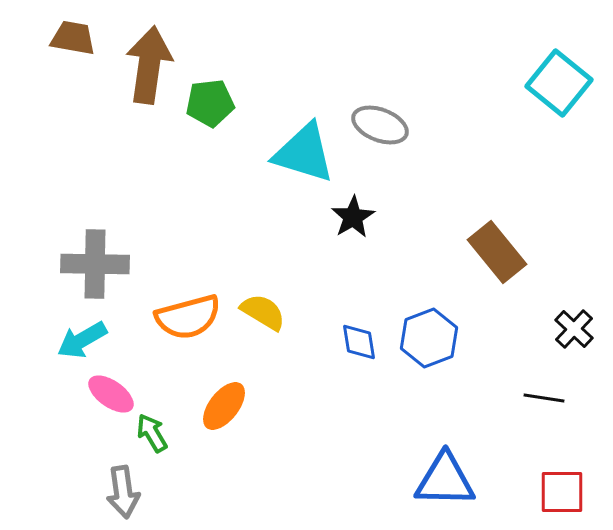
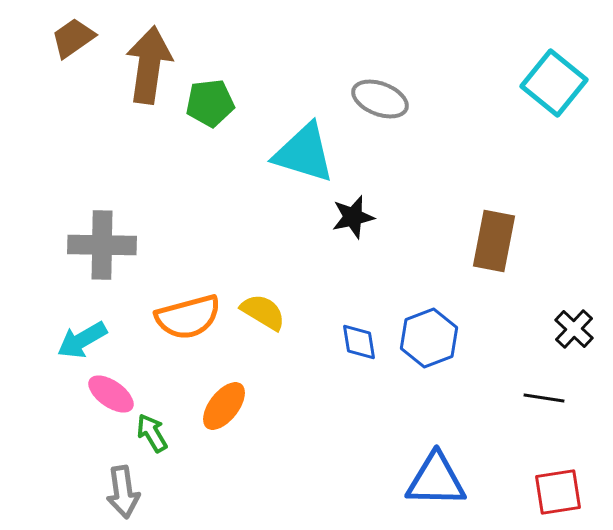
brown trapezoid: rotated 45 degrees counterclockwise
cyan square: moved 5 px left
gray ellipse: moved 26 px up
black star: rotated 18 degrees clockwise
brown rectangle: moved 3 px left, 11 px up; rotated 50 degrees clockwise
gray cross: moved 7 px right, 19 px up
blue triangle: moved 9 px left
red square: moved 4 px left; rotated 9 degrees counterclockwise
